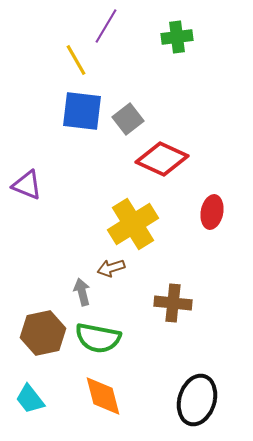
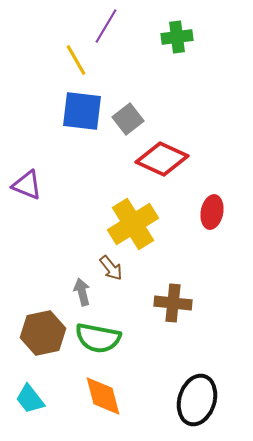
brown arrow: rotated 112 degrees counterclockwise
